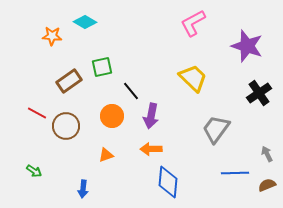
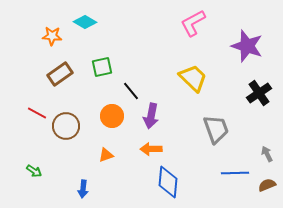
brown rectangle: moved 9 px left, 7 px up
gray trapezoid: rotated 124 degrees clockwise
